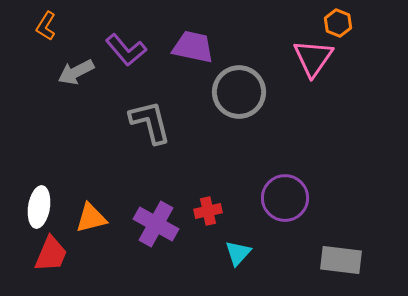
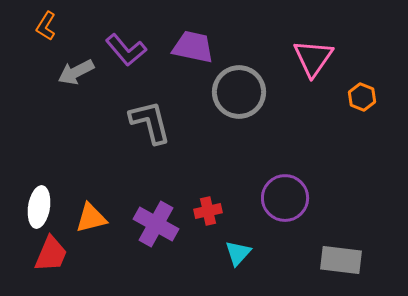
orange hexagon: moved 24 px right, 74 px down
